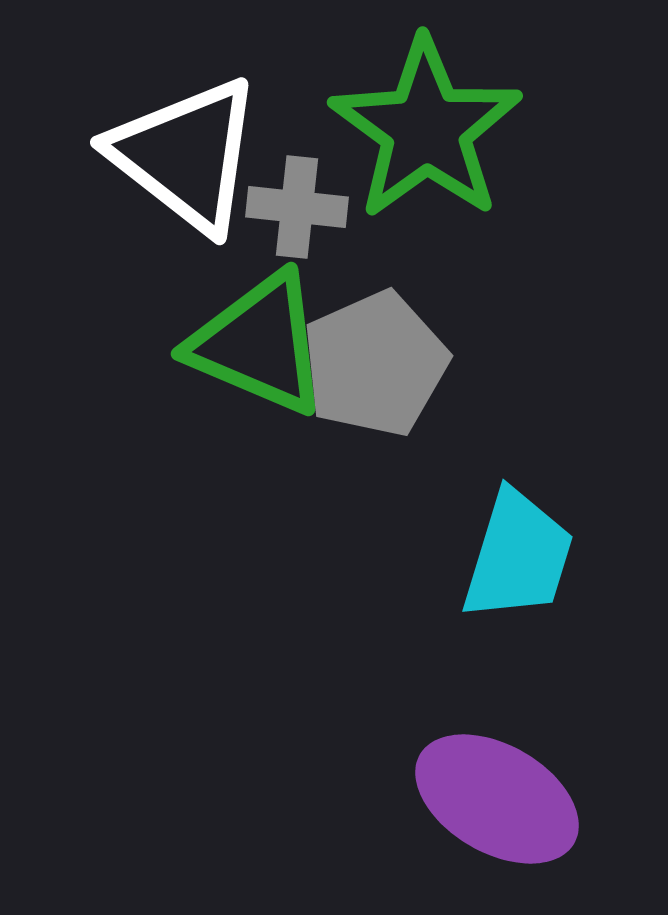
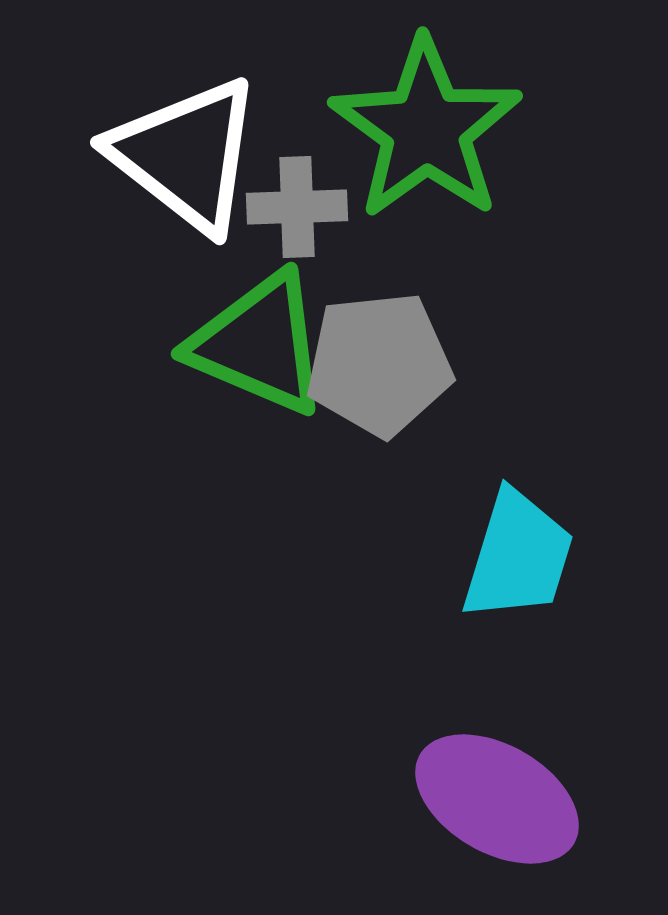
gray cross: rotated 8 degrees counterclockwise
gray pentagon: moved 4 px right; rotated 18 degrees clockwise
